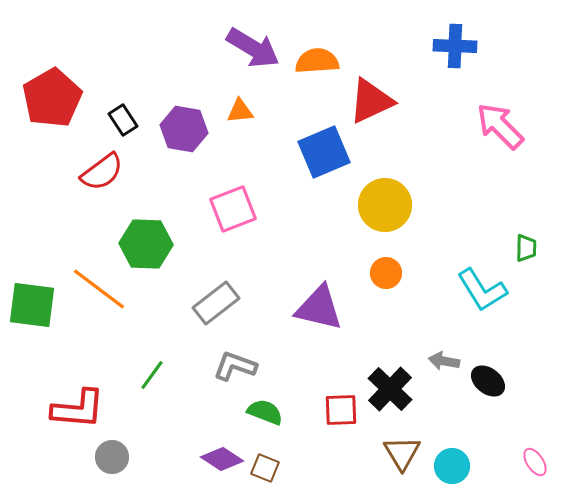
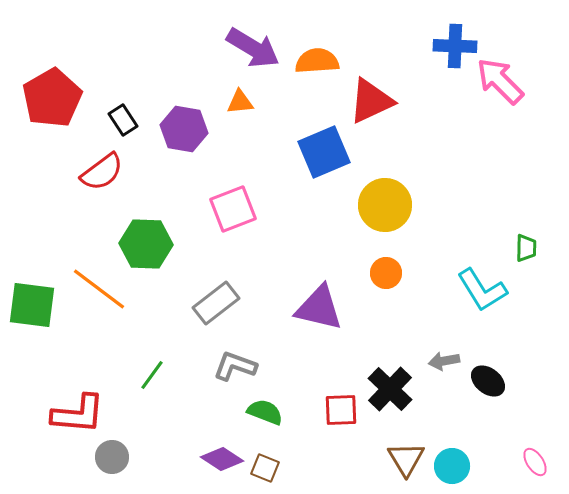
orange triangle: moved 9 px up
pink arrow: moved 45 px up
gray arrow: rotated 20 degrees counterclockwise
red L-shape: moved 5 px down
brown triangle: moved 4 px right, 6 px down
